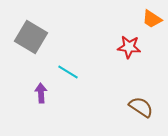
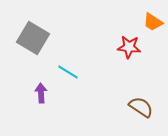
orange trapezoid: moved 1 px right, 3 px down
gray square: moved 2 px right, 1 px down
